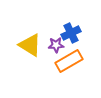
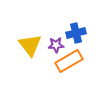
blue cross: moved 5 px right; rotated 12 degrees clockwise
yellow triangle: rotated 20 degrees clockwise
